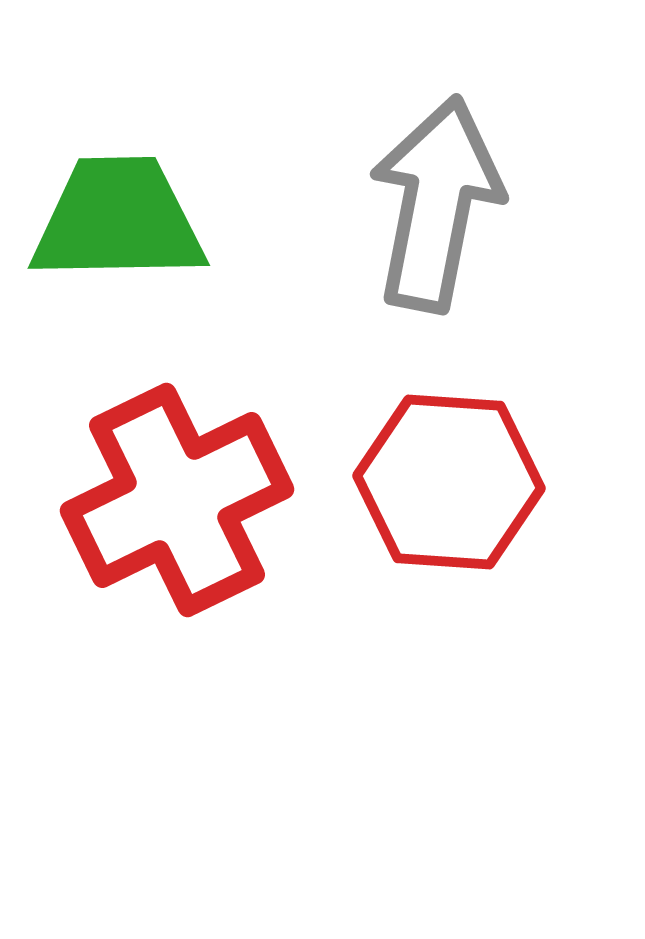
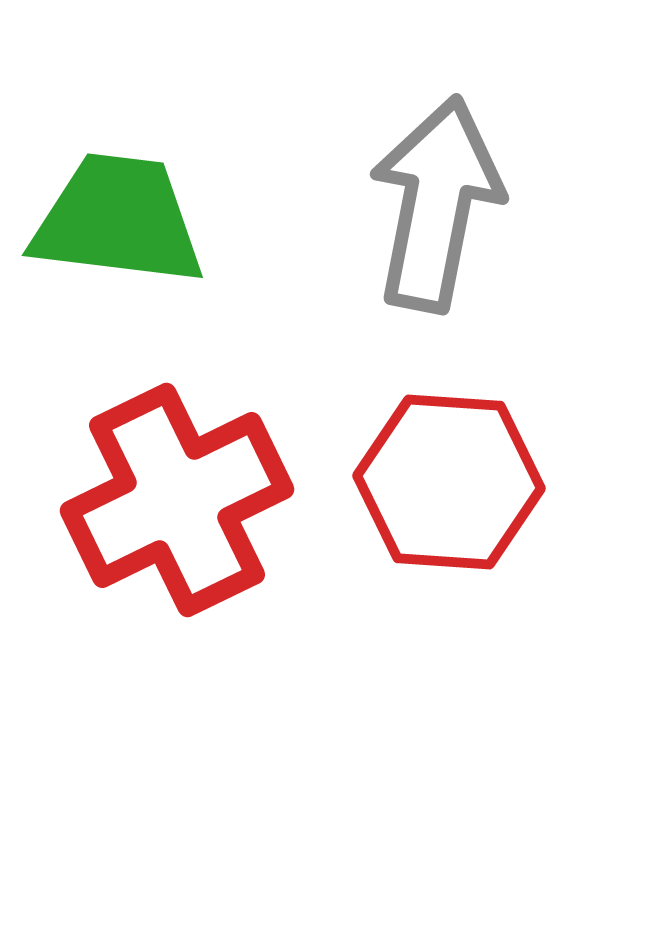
green trapezoid: rotated 8 degrees clockwise
